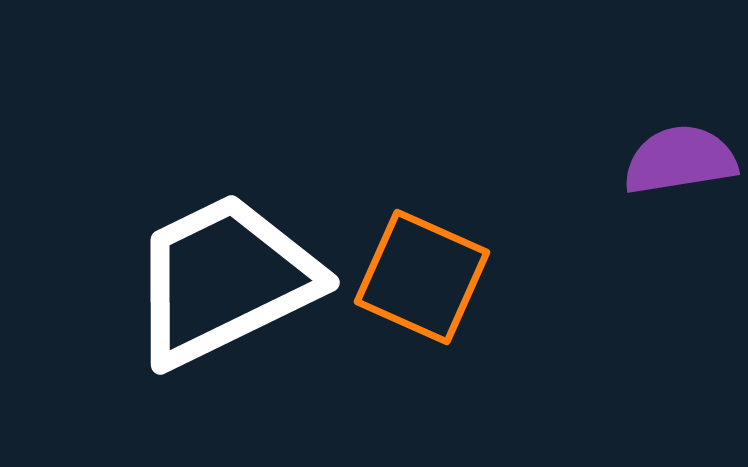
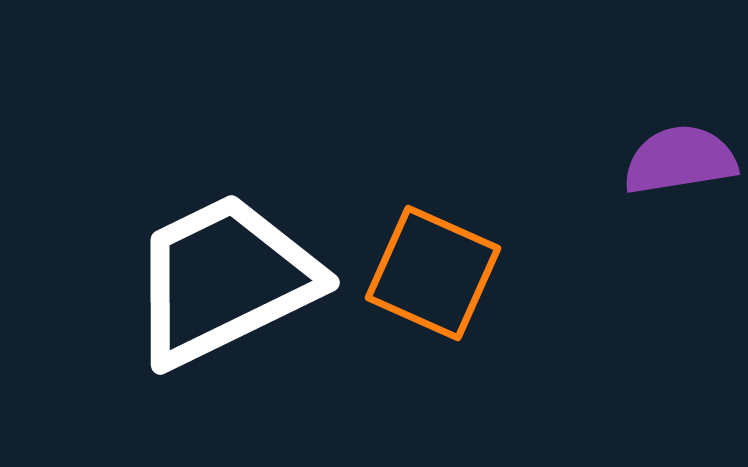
orange square: moved 11 px right, 4 px up
